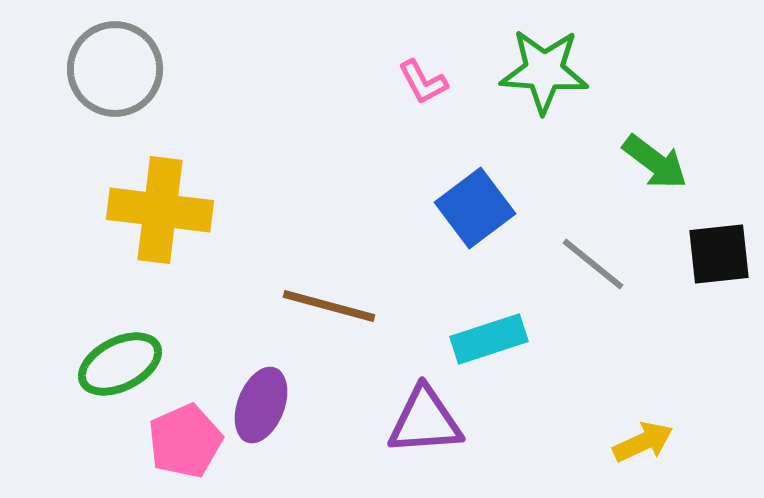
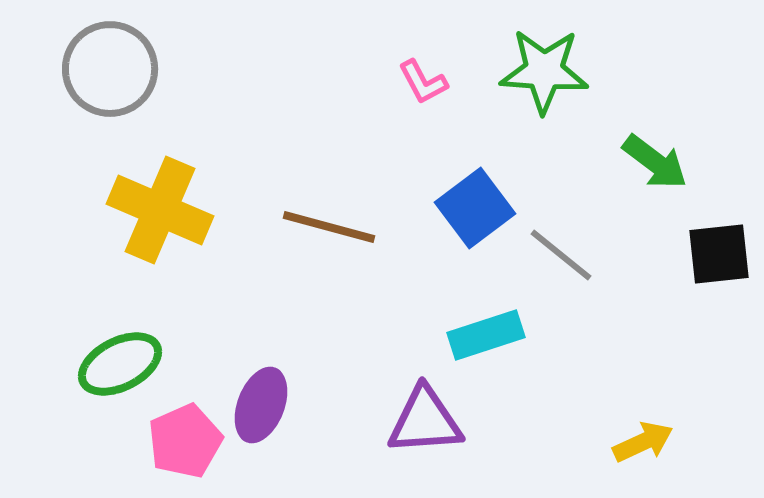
gray circle: moved 5 px left
yellow cross: rotated 16 degrees clockwise
gray line: moved 32 px left, 9 px up
brown line: moved 79 px up
cyan rectangle: moved 3 px left, 4 px up
